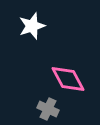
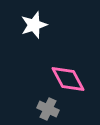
white star: moved 2 px right, 1 px up
